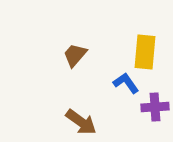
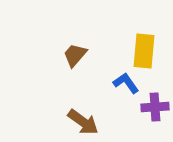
yellow rectangle: moved 1 px left, 1 px up
brown arrow: moved 2 px right
